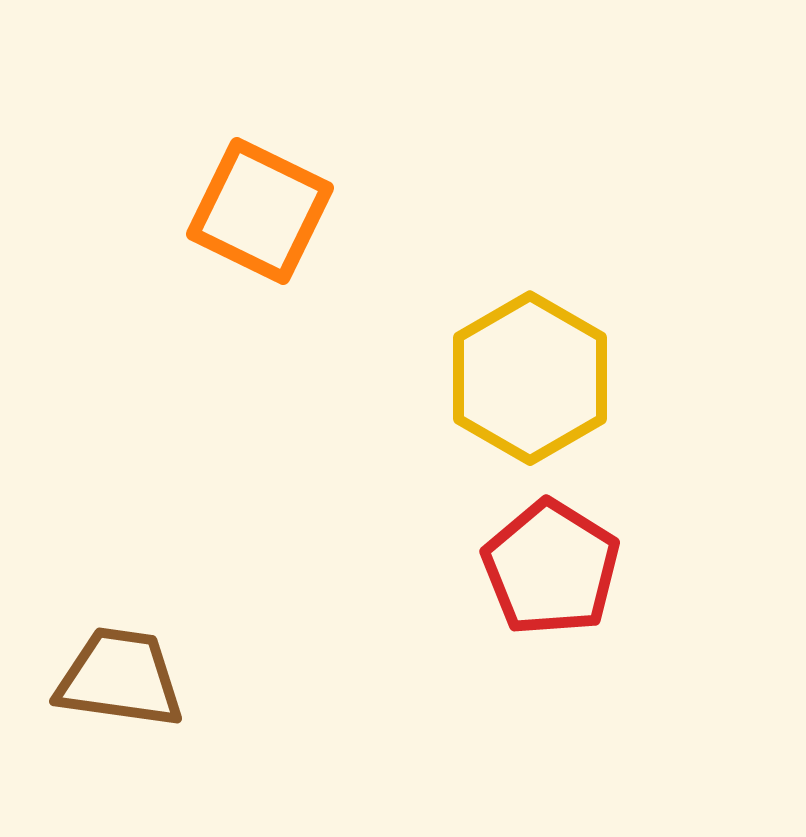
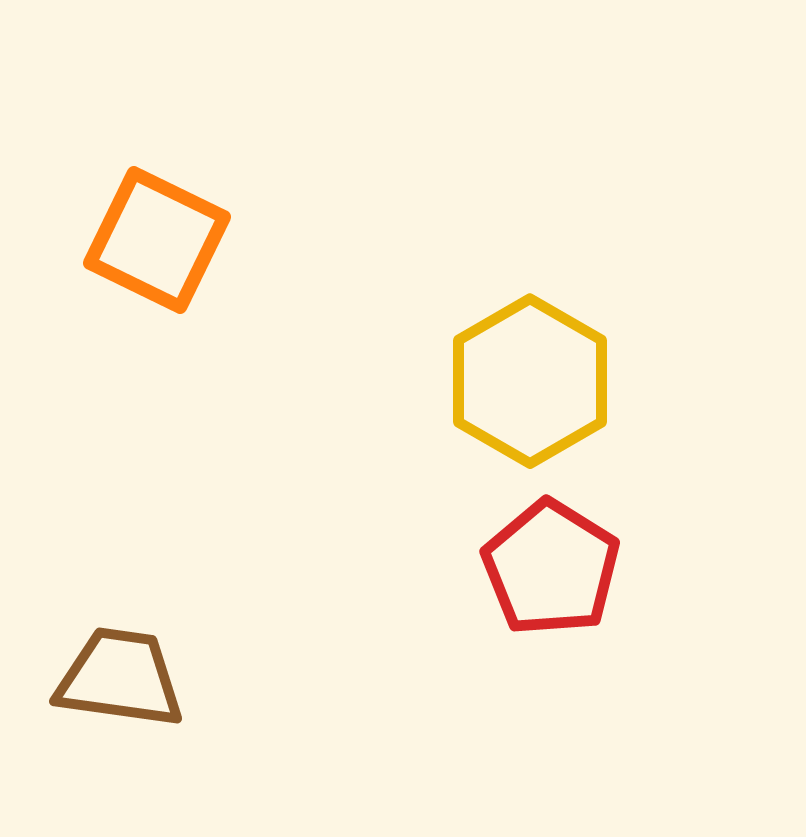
orange square: moved 103 px left, 29 px down
yellow hexagon: moved 3 px down
